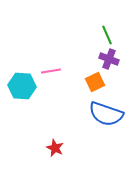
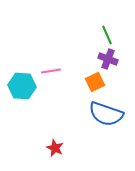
purple cross: moved 1 px left
